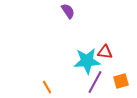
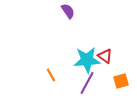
red triangle: moved 4 px down; rotated 28 degrees clockwise
cyan star: moved 1 px up
purple line: moved 8 px left, 1 px down
orange line: moved 4 px right, 12 px up
